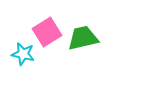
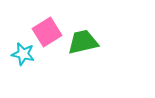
green trapezoid: moved 4 px down
